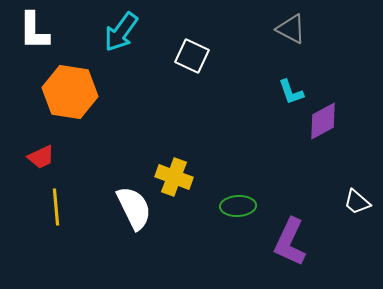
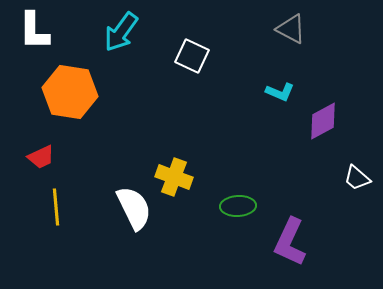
cyan L-shape: moved 11 px left; rotated 48 degrees counterclockwise
white trapezoid: moved 24 px up
